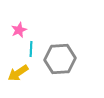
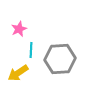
pink star: moved 1 px up
cyan line: moved 1 px down
